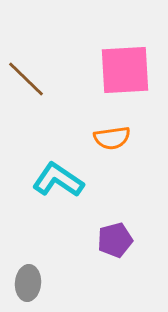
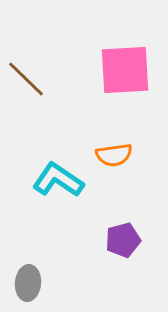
orange semicircle: moved 2 px right, 17 px down
purple pentagon: moved 8 px right
